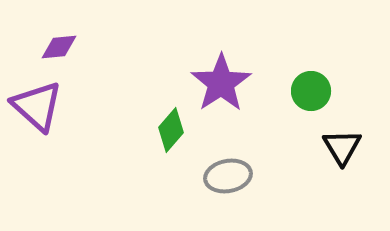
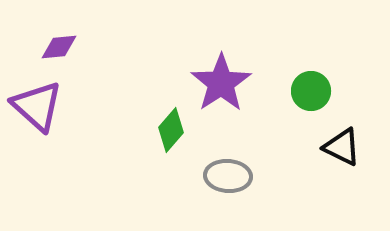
black triangle: rotated 33 degrees counterclockwise
gray ellipse: rotated 15 degrees clockwise
